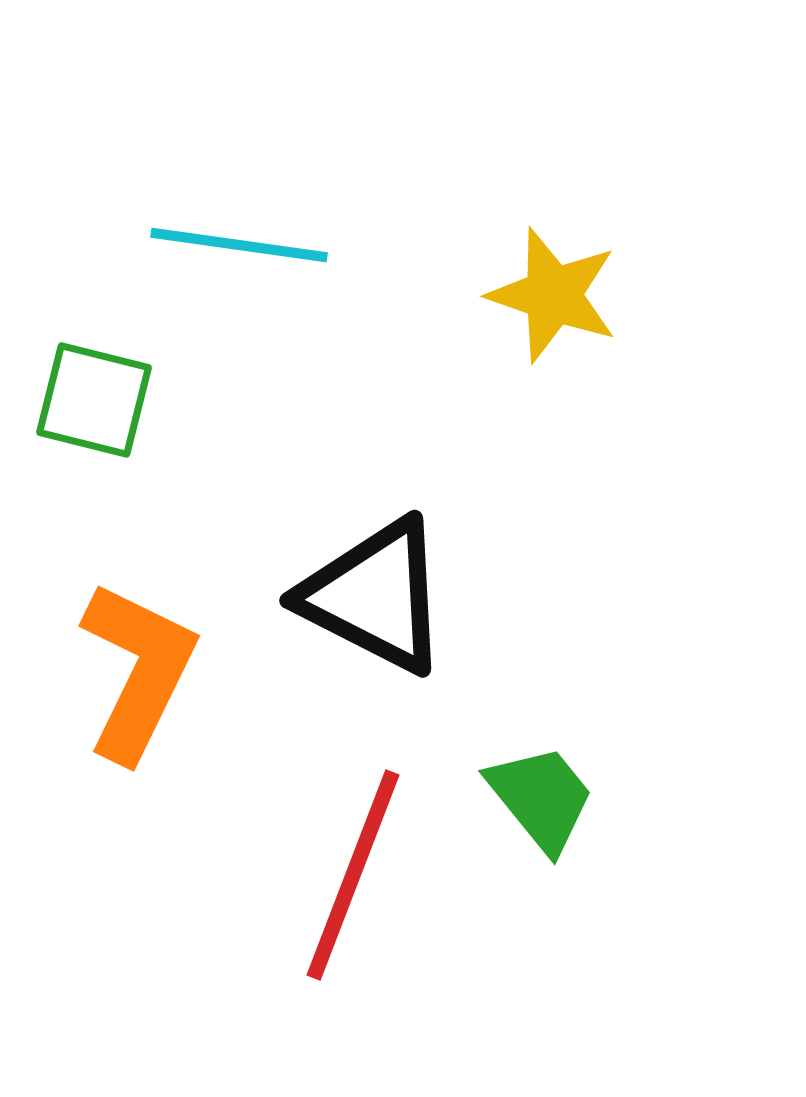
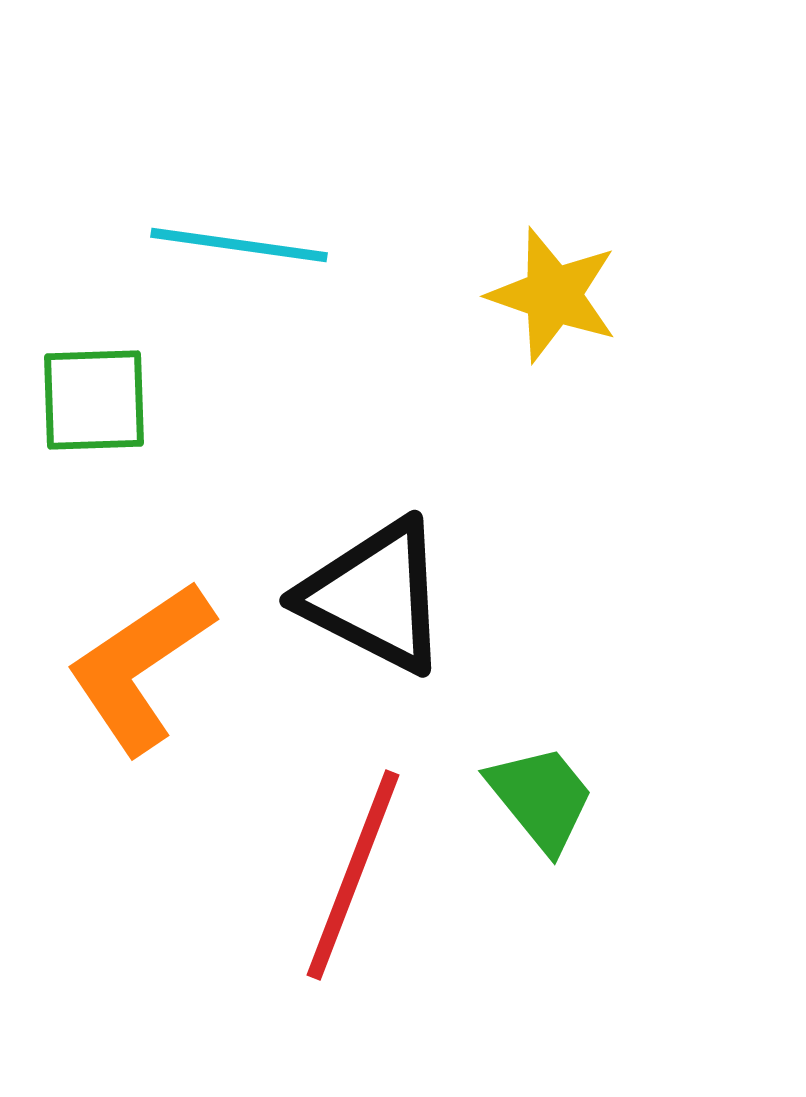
green square: rotated 16 degrees counterclockwise
orange L-shape: moved 2 px right, 4 px up; rotated 150 degrees counterclockwise
